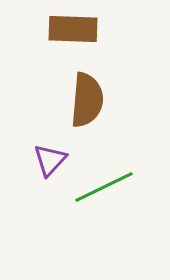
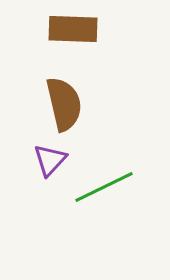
brown semicircle: moved 23 px left, 4 px down; rotated 18 degrees counterclockwise
